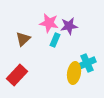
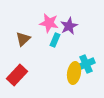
purple star: rotated 18 degrees counterclockwise
cyan cross: moved 1 px left, 1 px down
